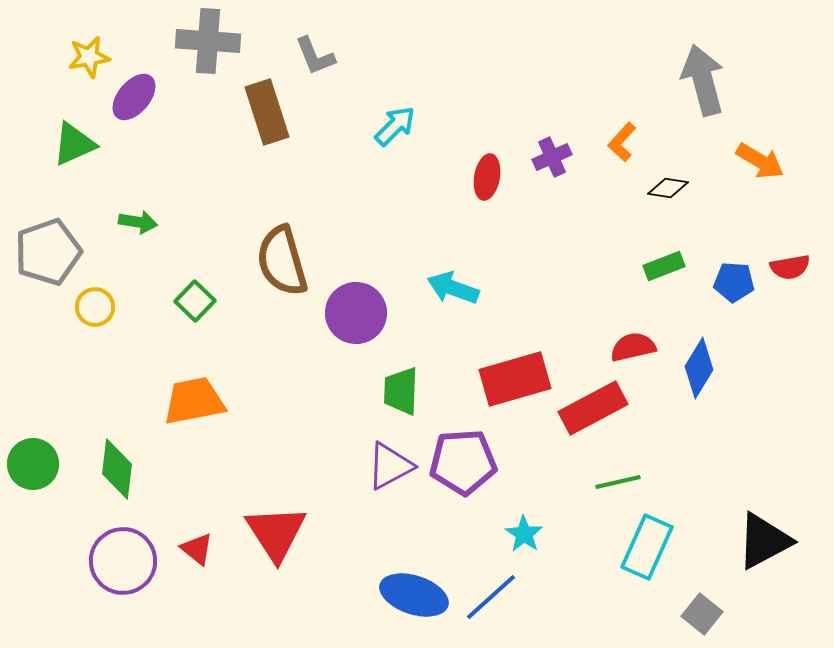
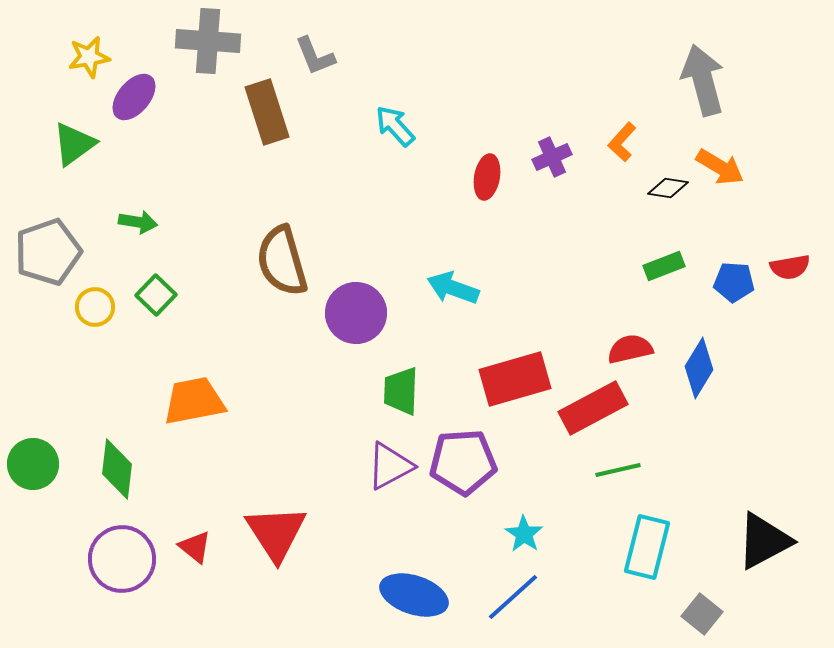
cyan arrow at (395, 126): rotated 87 degrees counterclockwise
green triangle at (74, 144): rotated 12 degrees counterclockwise
orange arrow at (760, 161): moved 40 px left, 6 px down
green square at (195, 301): moved 39 px left, 6 px up
red semicircle at (633, 347): moved 3 px left, 2 px down
green line at (618, 482): moved 12 px up
cyan rectangle at (647, 547): rotated 10 degrees counterclockwise
red triangle at (197, 549): moved 2 px left, 2 px up
purple circle at (123, 561): moved 1 px left, 2 px up
blue line at (491, 597): moved 22 px right
